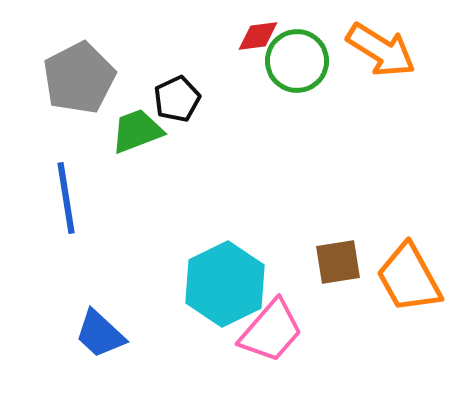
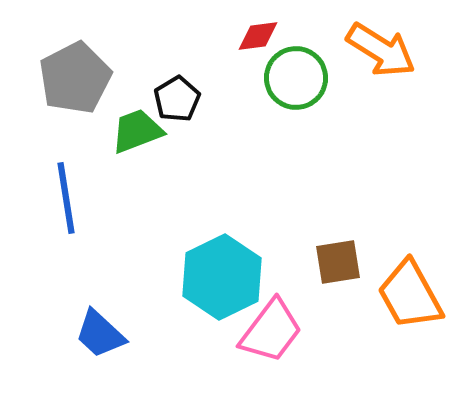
green circle: moved 1 px left, 17 px down
gray pentagon: moved 4 px left
black pentagon: rotated 6 degrees counterclockwise
orange trapezoid: moved 1 px right, 17 px down
cyan hexagon: moved 3 px left, 7 px up
pink trapezoid: rotated 4 degrees counterclockwise
